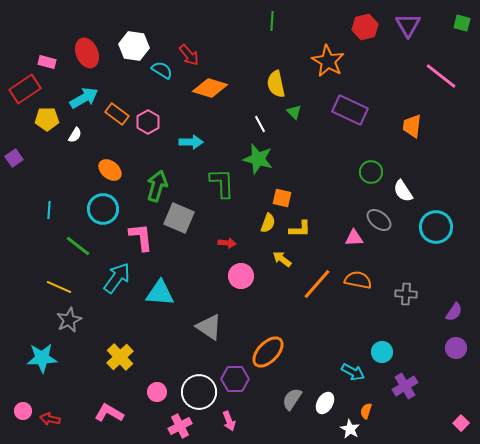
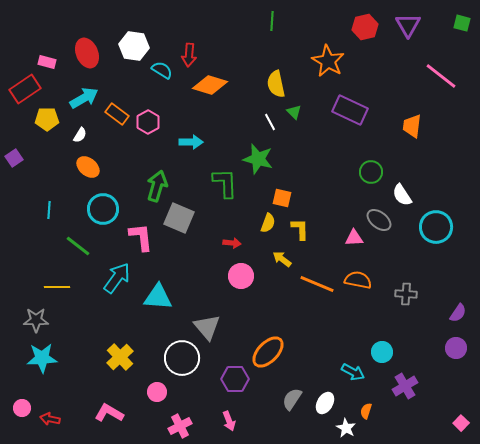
red arrow at (189, 55): rotated 45 degrees clockwise
orange diamond at (210, 88): moved 3 px up
white line at (260, 124): moved 10 px right, 2 px up
white semicircle at (75, 135): moved 5 px right
orange ellipse at (110, 170): moved 22 px left, 3 px up
green L-shape at (222, 183): moved 3 px right
white semicircle at (403, 191): moved 1 px left, 4 px down
yellow L-shape at (300, 229): rotated 90 degrees counterclockwise
red arrow at (227, 243): moved 5 px right
orange line at (317, 284): rotated 72 degrees clockwise
yellow line at (59, 287): moved 2 px left; rotated 25 degrees counterclockwise
cyan triangle at (160, 293): moved 2 px left, 4 px down
purple semicircle at (454, 312): moved 4 px right, 1 px down
gray star at (69, 320): moved 33 px left; rotated 25 degrees clockwise
gray triangle at (209, 327): moved 2 px left; rotated 16 degrees clockwise
white circle at (199, 392): moved 17 px left, 34 px up
pink circle at (23, 411): moved 1 px left, 3 px up
white star at (350, 429): moved 4 px left, 1 px up
